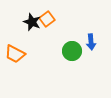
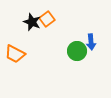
green circle: moved 5 px right
